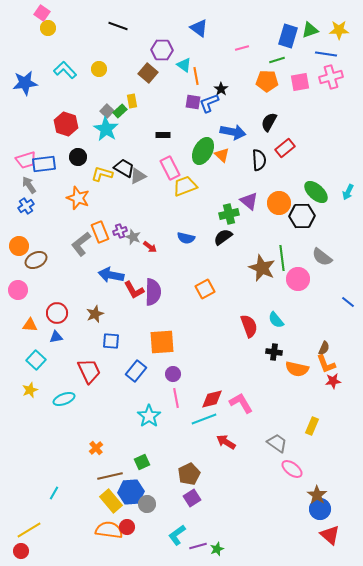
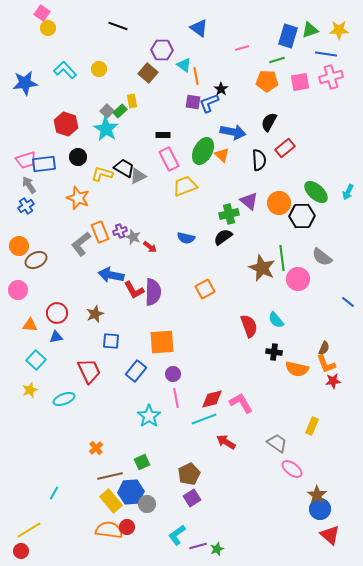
pink rectangle at (170, 168): moved 1 px left, 9 px up
